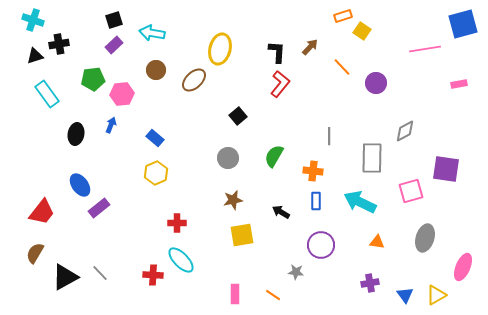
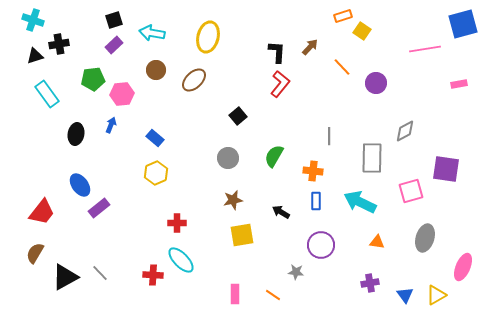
yellow ellipse at (220, 49): moved 12 px left, 12 px up
